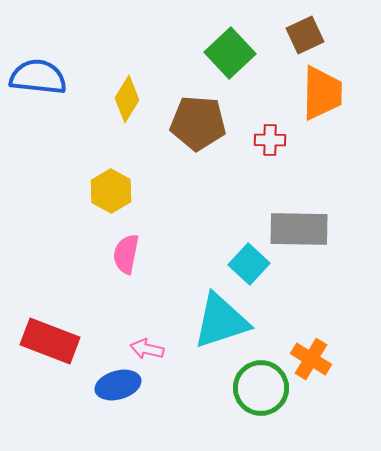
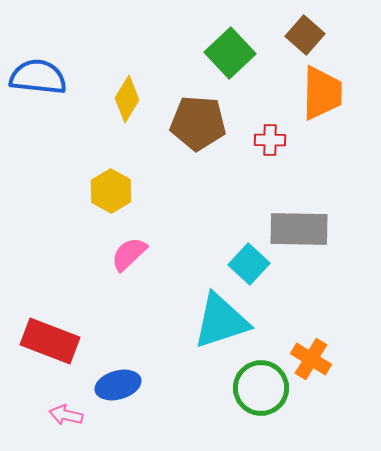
brown square: rotated 24 degrees counterclockwise
pink semicircle: moved 3 px right; rotated 36 degrees clockwise
pink arrow: moved 81 px left, 66 px down
